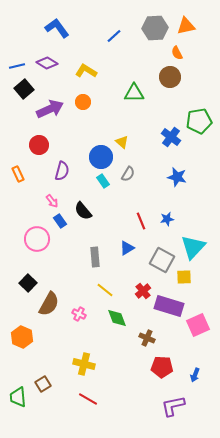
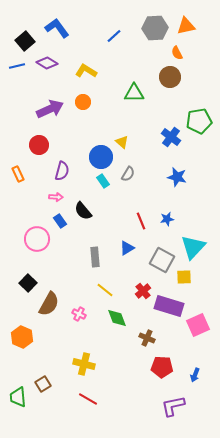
black square at (24, 89): moved 1 px right, 48 px up
pink arrow at (52, 201): moved 4 px right, 4 px up; rotated 48 degrees counterclockwise
